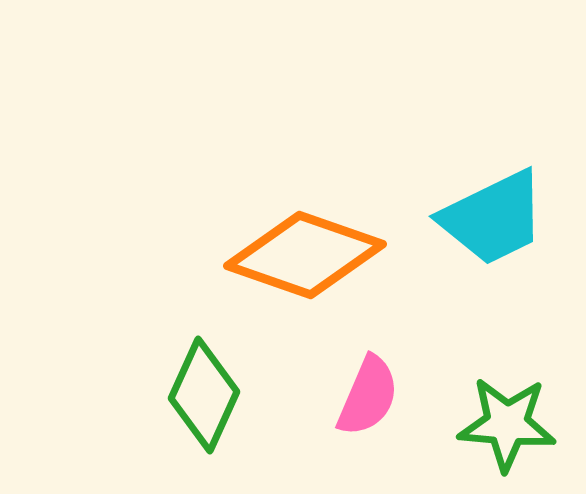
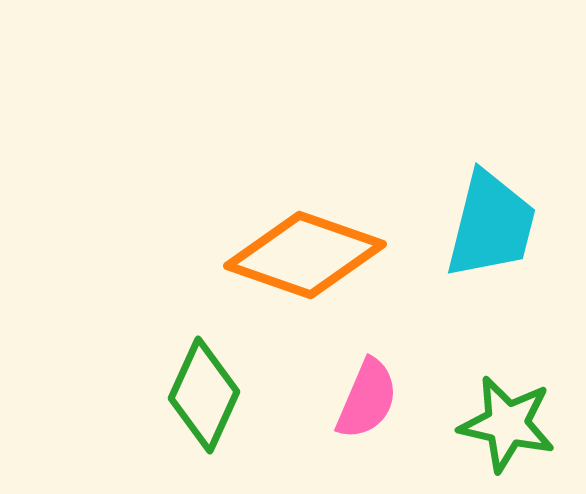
cyan trapezoid: moved 2 px left, 7 px down; rotated 50 degrees counterclockwise
pink semicircle: moved 1 px left, 3 px down
green star: rotated 8 degrees clockwise
